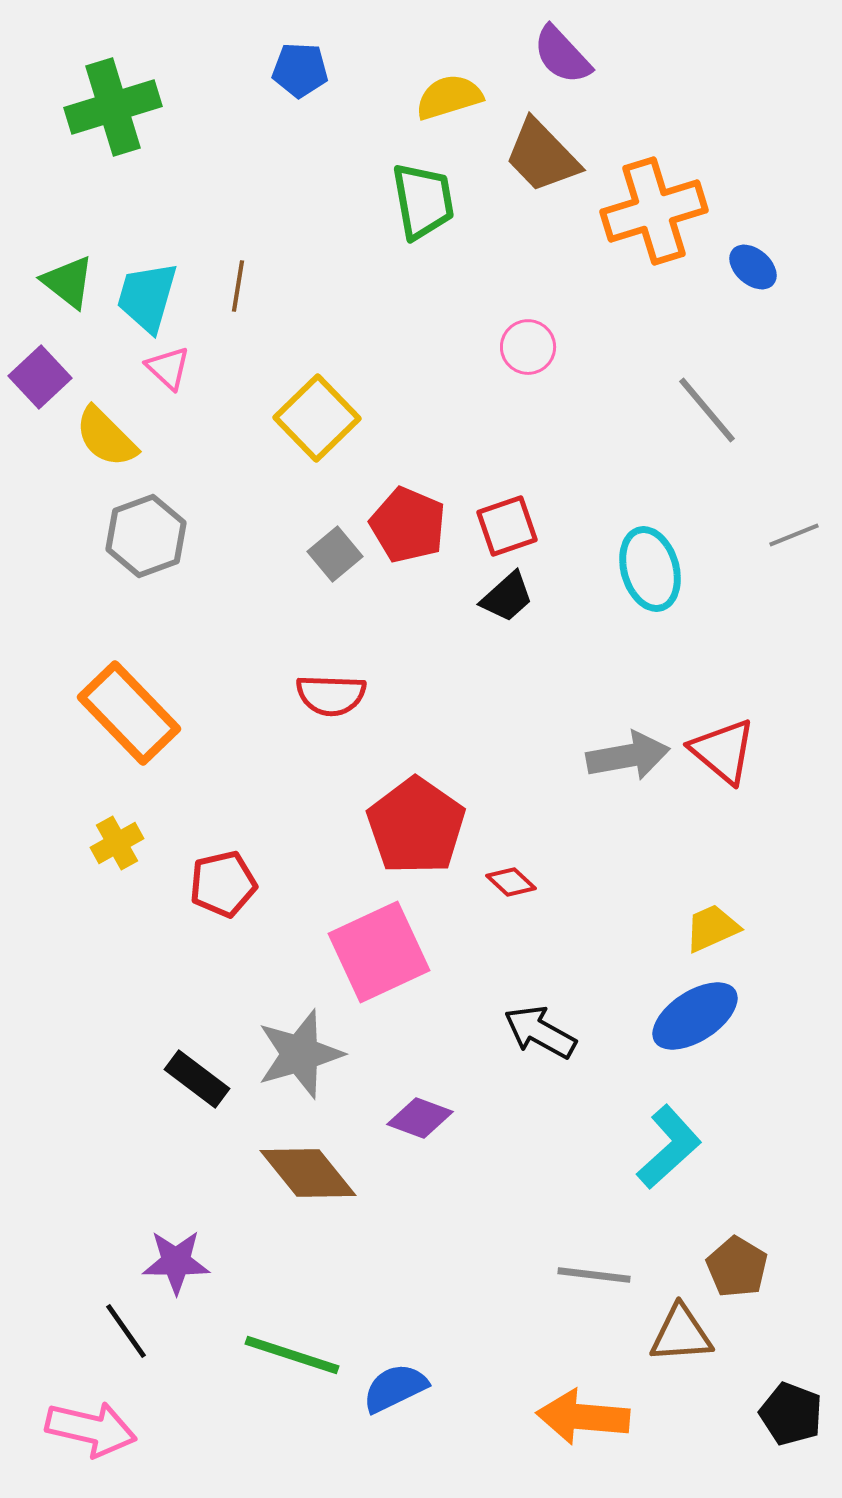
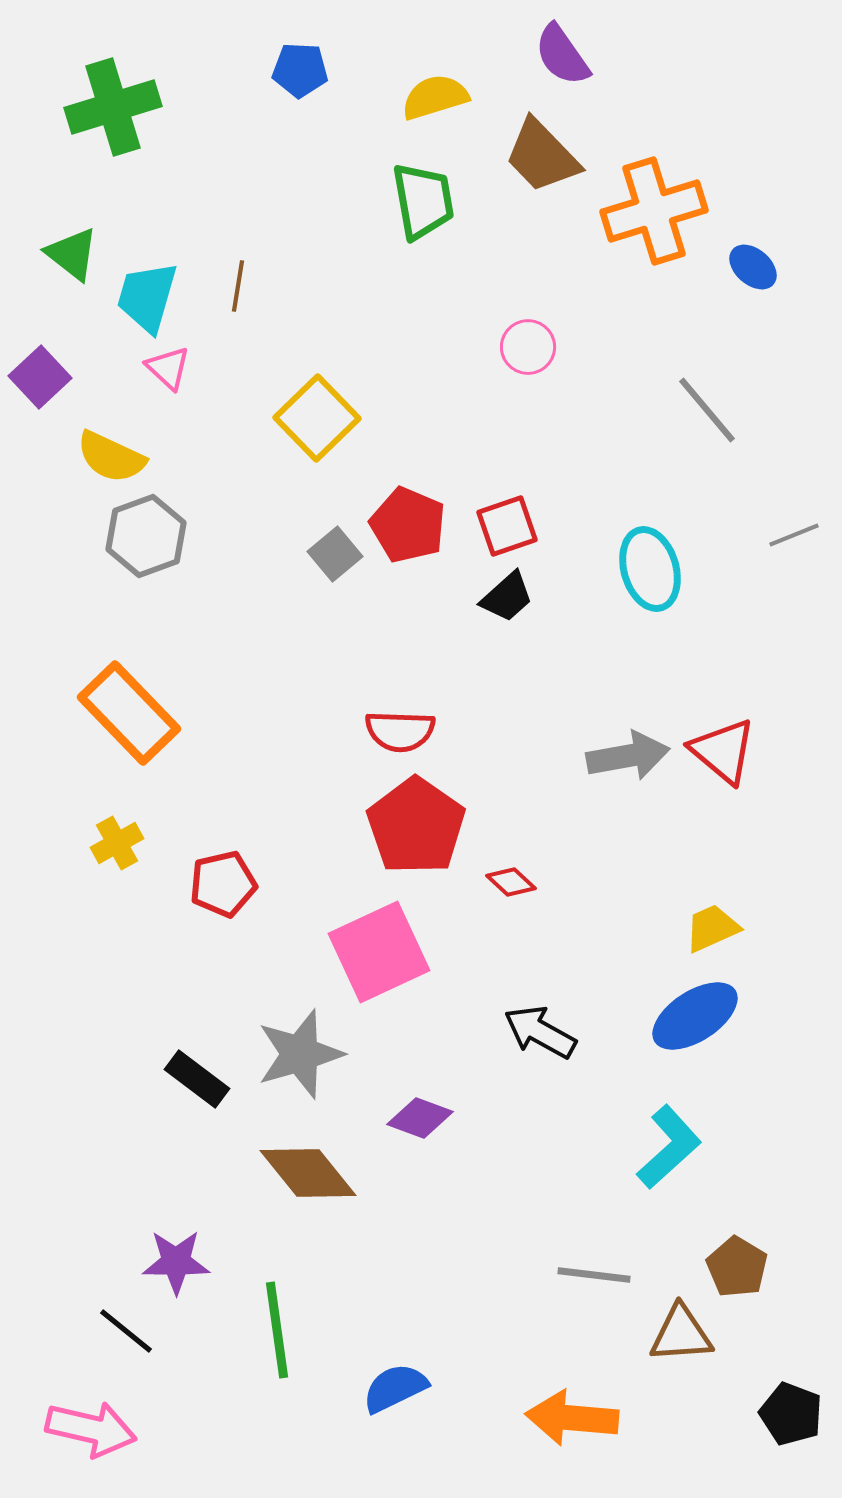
purple semicircle at (562, 55): rotated 8 degrees clockwise
yellow semicircle at (449, 97): moved 14 px left
green triangle at (68, 282): moved 4 px right, 28 px up
yellow semicircle at (106, 437): moved 5 px right, 20 px down; rotated 20 degrees counterclockwise
red semicircle at (331, 695): moved 69 px right, 36 px down
black line at (126, 1331): rotated 16 degrees counterclockwise
green line at (292, 1355): moved 15 px left, 25 px up; rotated 64 degrees clockwise
orange arrow at (583, 1417): moved 11 px left, 1 px down
